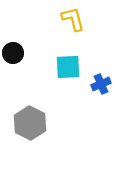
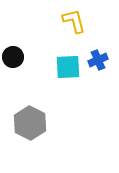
yellow L-shape: moved 1 px right, 2 px down
black circle: moved 4 px down
blue cross: moved 3 px left, 24 px up
